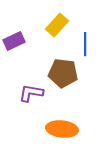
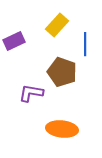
brown pentagon: moved 1 px left, 1 px up; rotated 12 degrees clockwise
